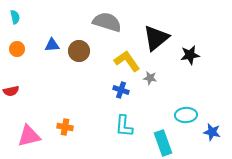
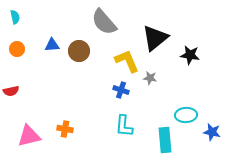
gray semicircle: moved 3 px left; rotated 148 degrees counterclockwise
black triangle: moved 1 px left
black star: rotated 18 degrees clockwise
yellow L-shape: rotated 12 degrees clockwise
orange cross: moved 2 px down
cyan rectangle: moved 2 px right, 3 px up; rotated 15 degrees clockwise
